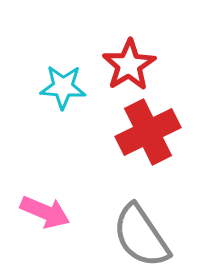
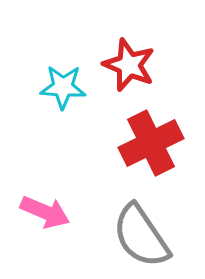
red star: rotated 18 degrees counterclockwise
red cross: moved 3 px right, 11 px down
